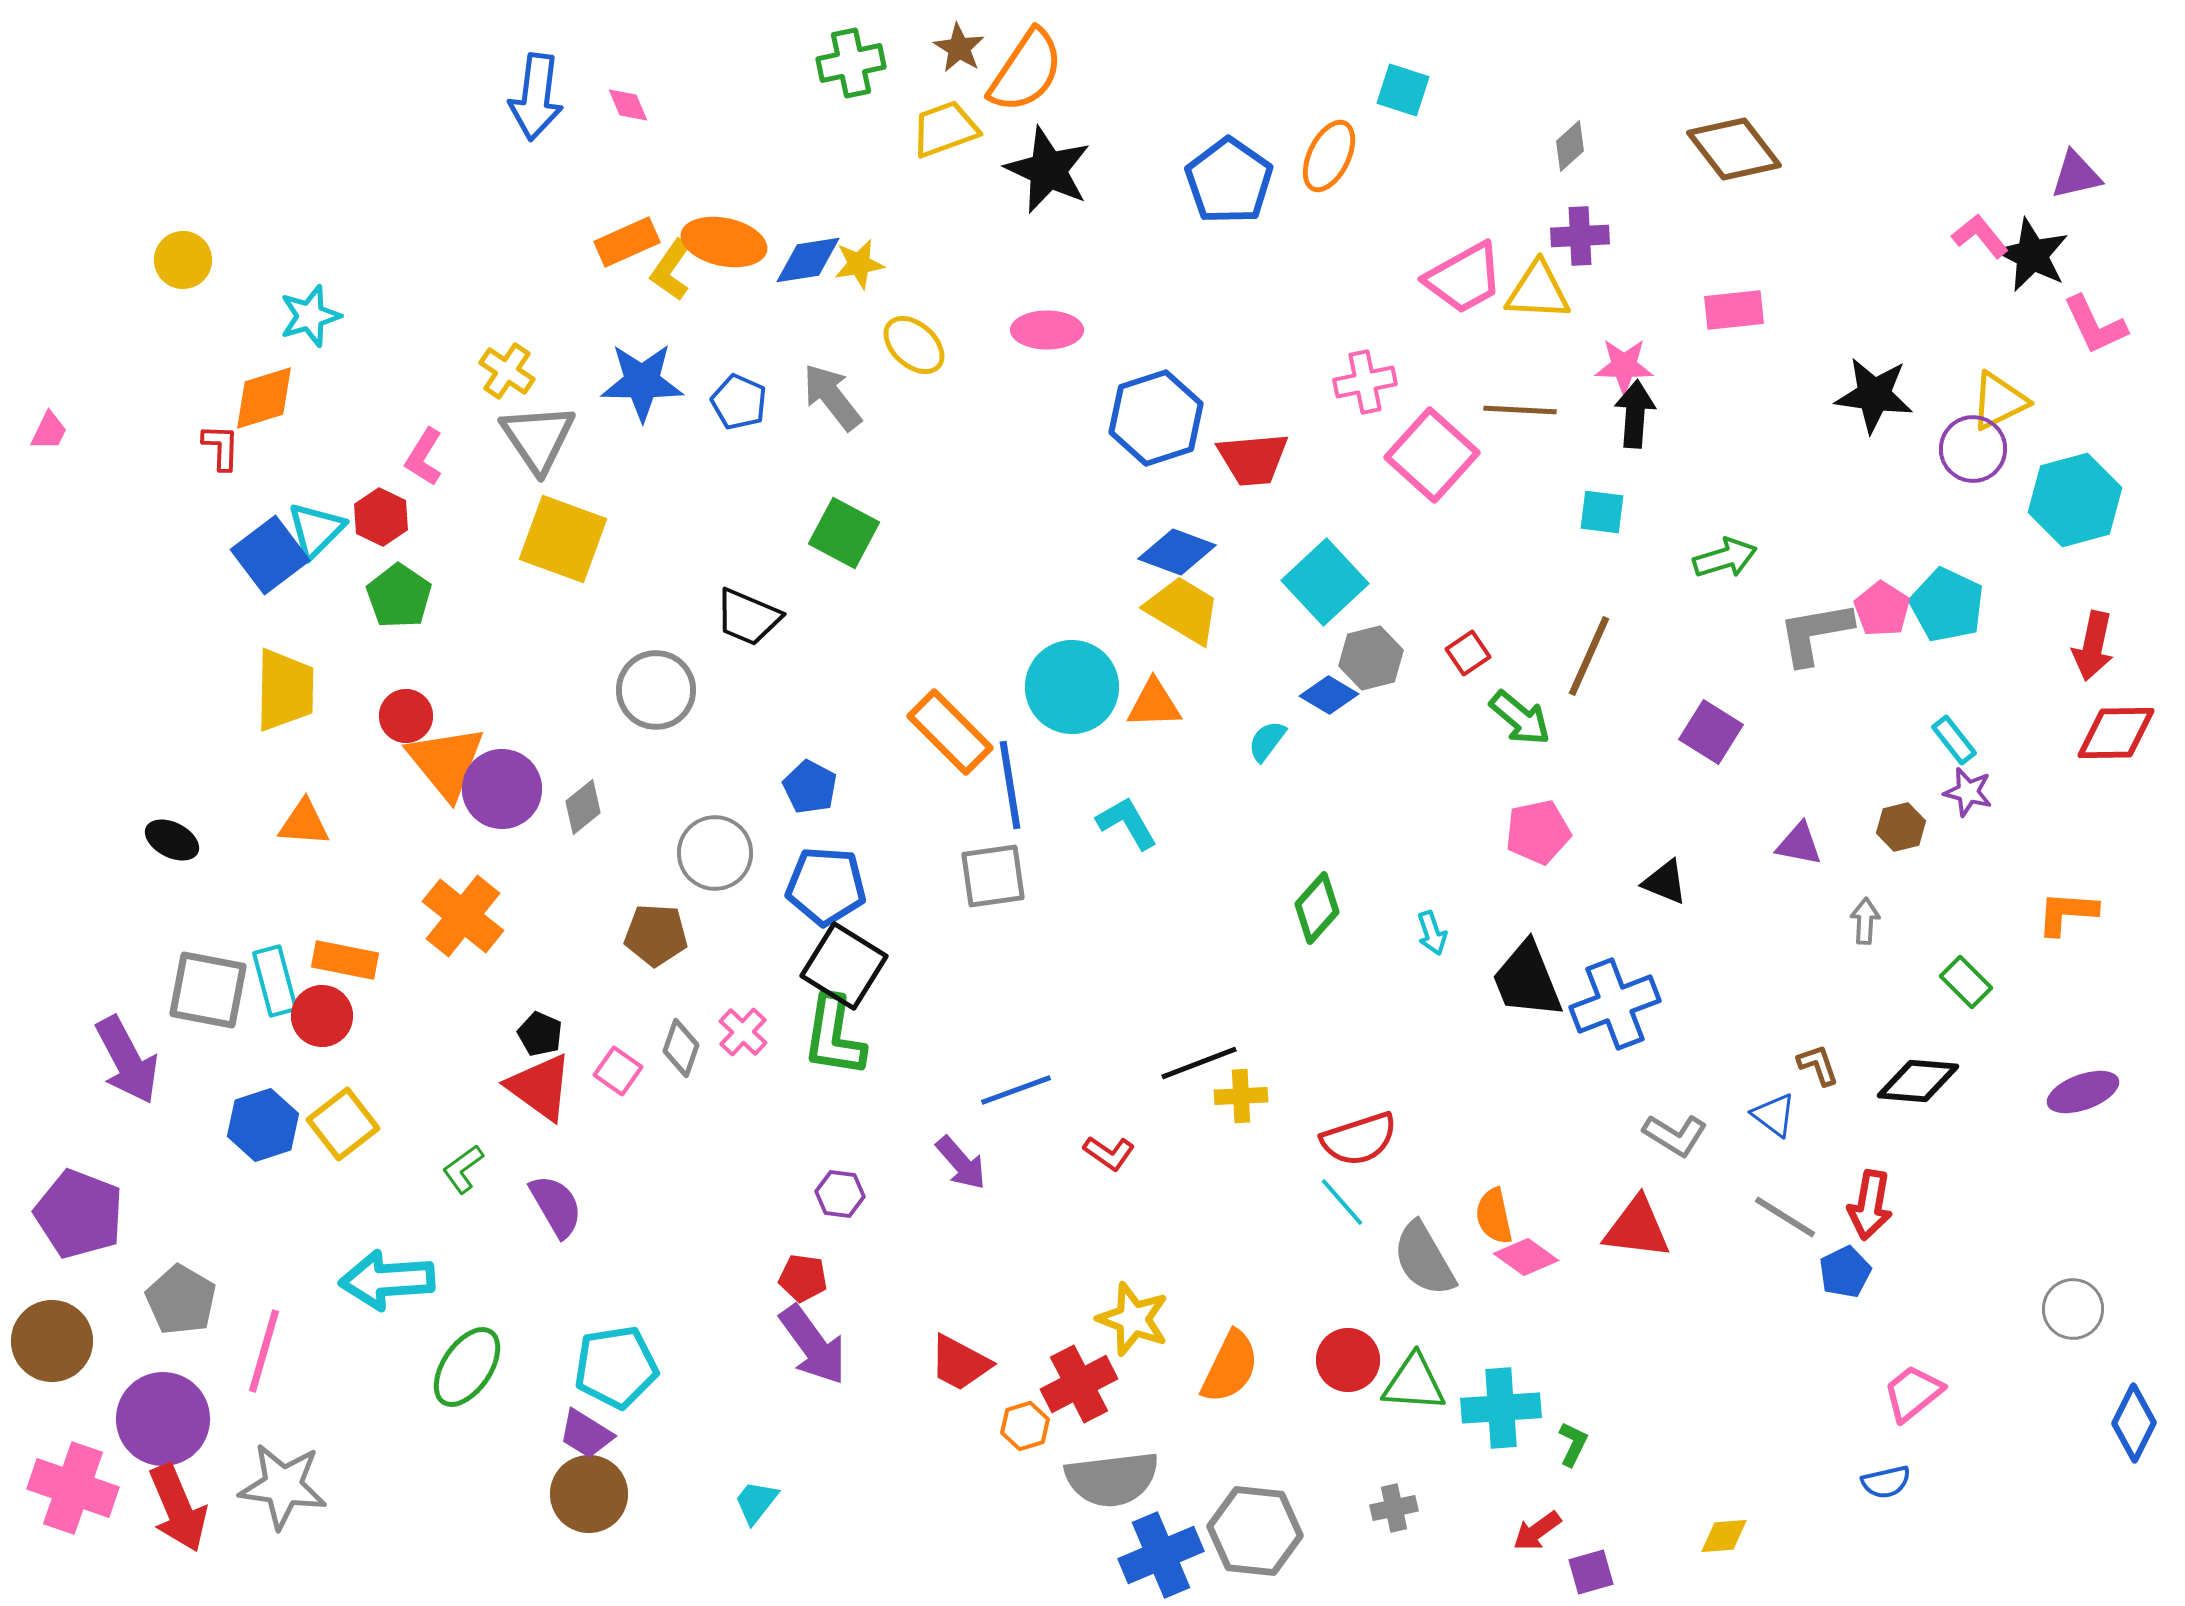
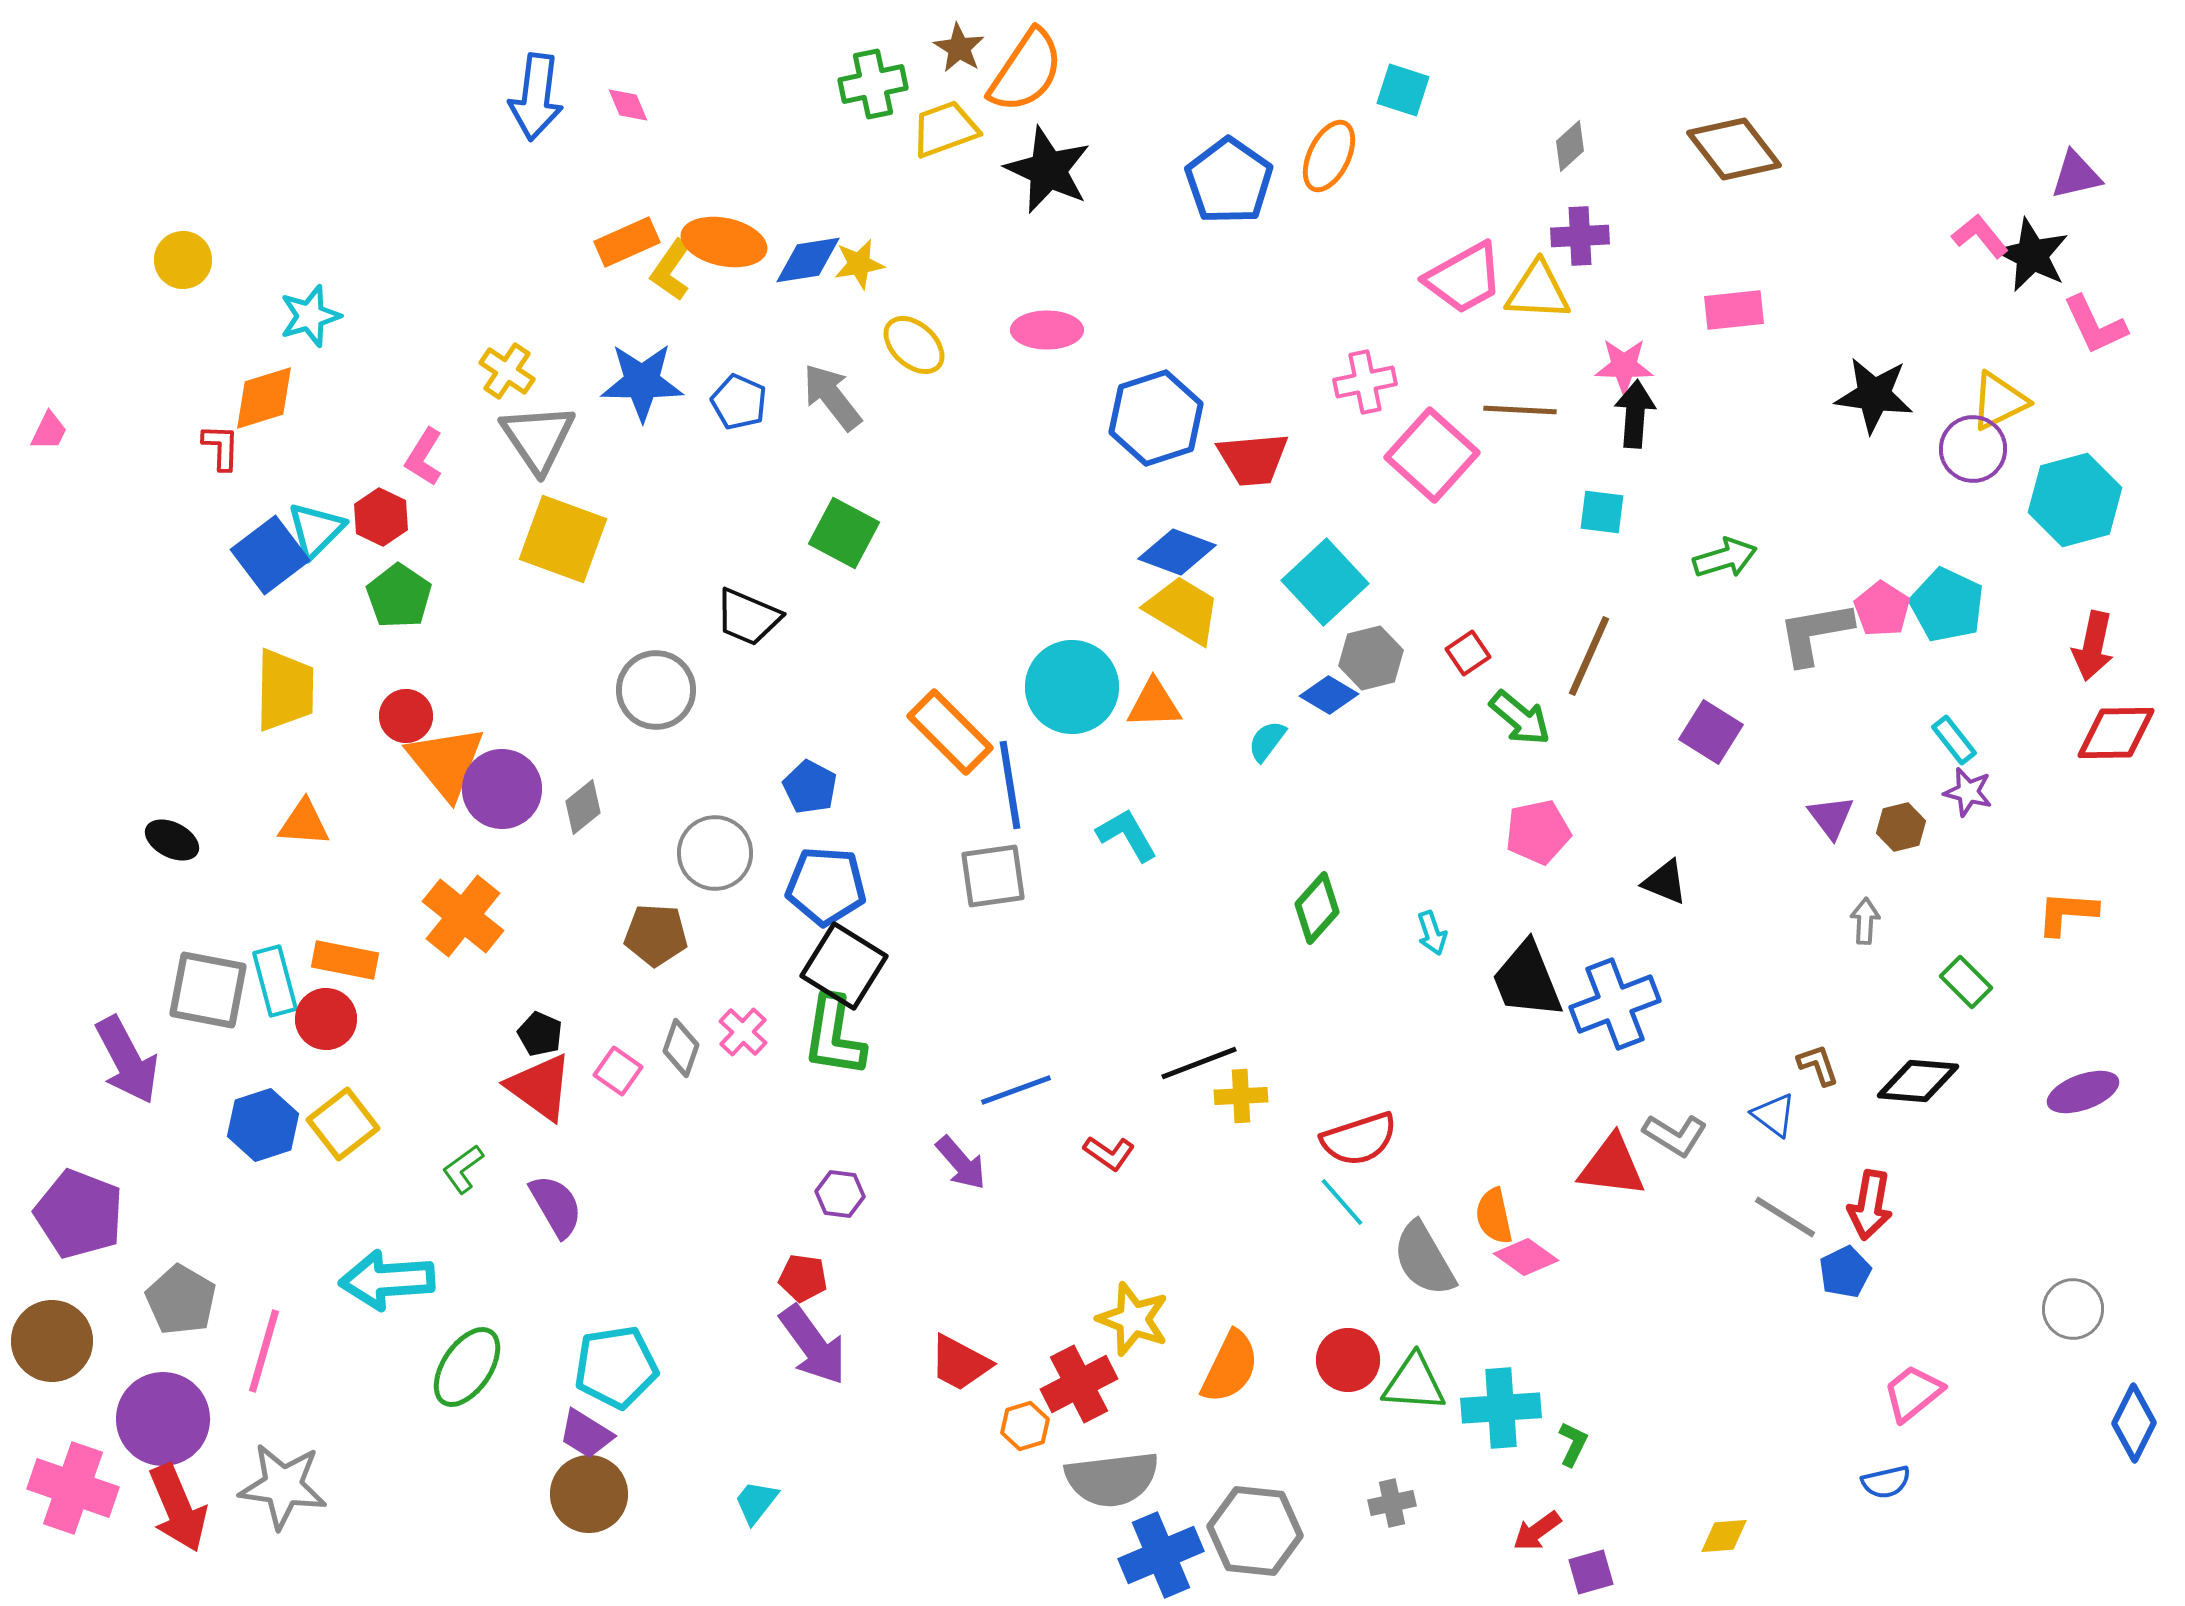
green cross at (851, 63): moved 22 px right, 21 px down
cyan L-shape at (1127, 823): moved 12 px down
purple triangle at (1799, 844): moved 32 px right, 27 px up; rotated 42 degrees clockwise
red circle at (322, 1016): moved 4 px right, 3 px down
red triangle at (1637, 1228): moved 25 px left, 62 px up
gray cross at (1394, 1508): moved 2 px left, 5 px up
